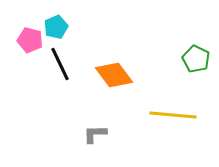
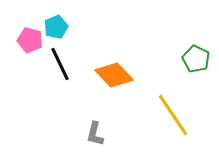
orange diamond: rotated 6 degrees counterclockwise
yellow line: rotated 51 degrees clockwise
gray L-shape: rotated 75 degrees counterclockwise
